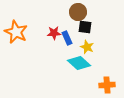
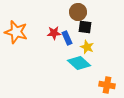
orange star: rotated 10 degrees counterclockwise
orange cross: rotated 14 degrees clockwise
